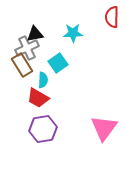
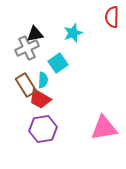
cyan star: rotated 18 degrees counterclockwise
brown rectangle: moved 4 px right, 20 px down
red trapezoid: moved 2 px right, 1 px down
pink triangle: rotated 44 degrees clockwise
